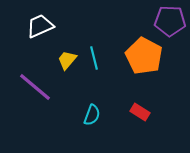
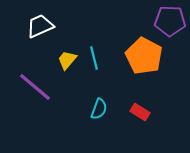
cyan semicircle: moved 7 px right, 6 px up
